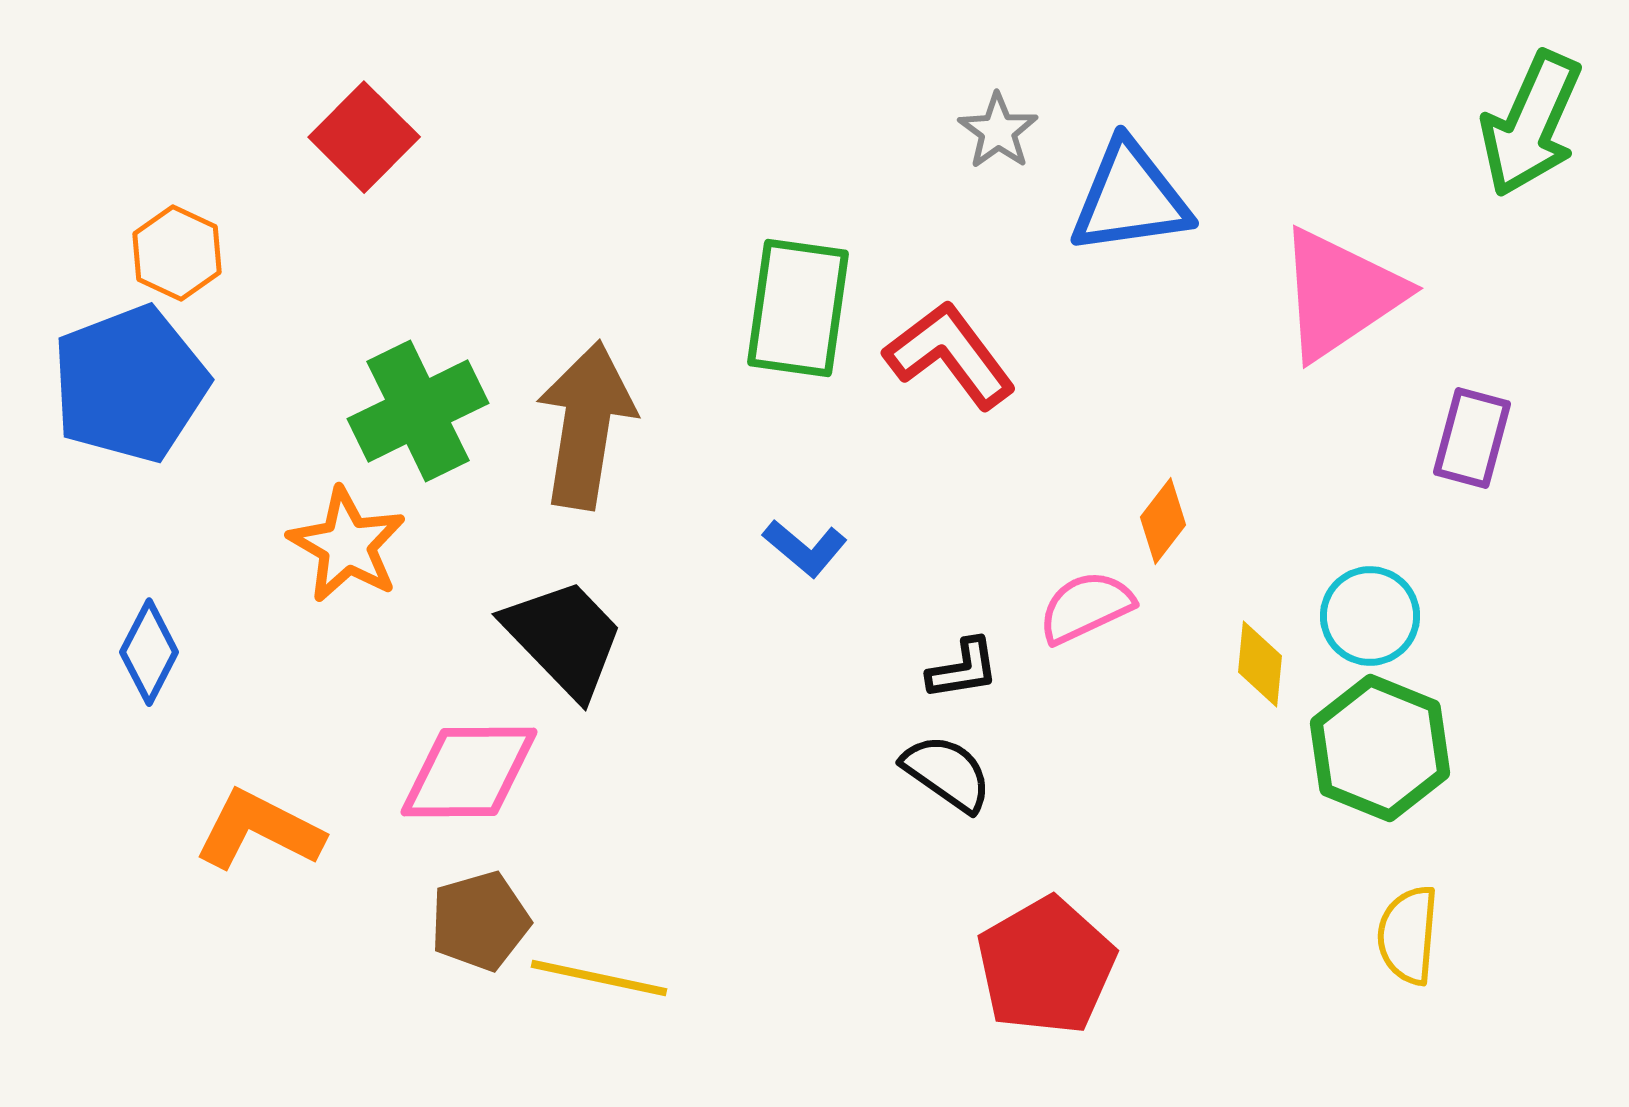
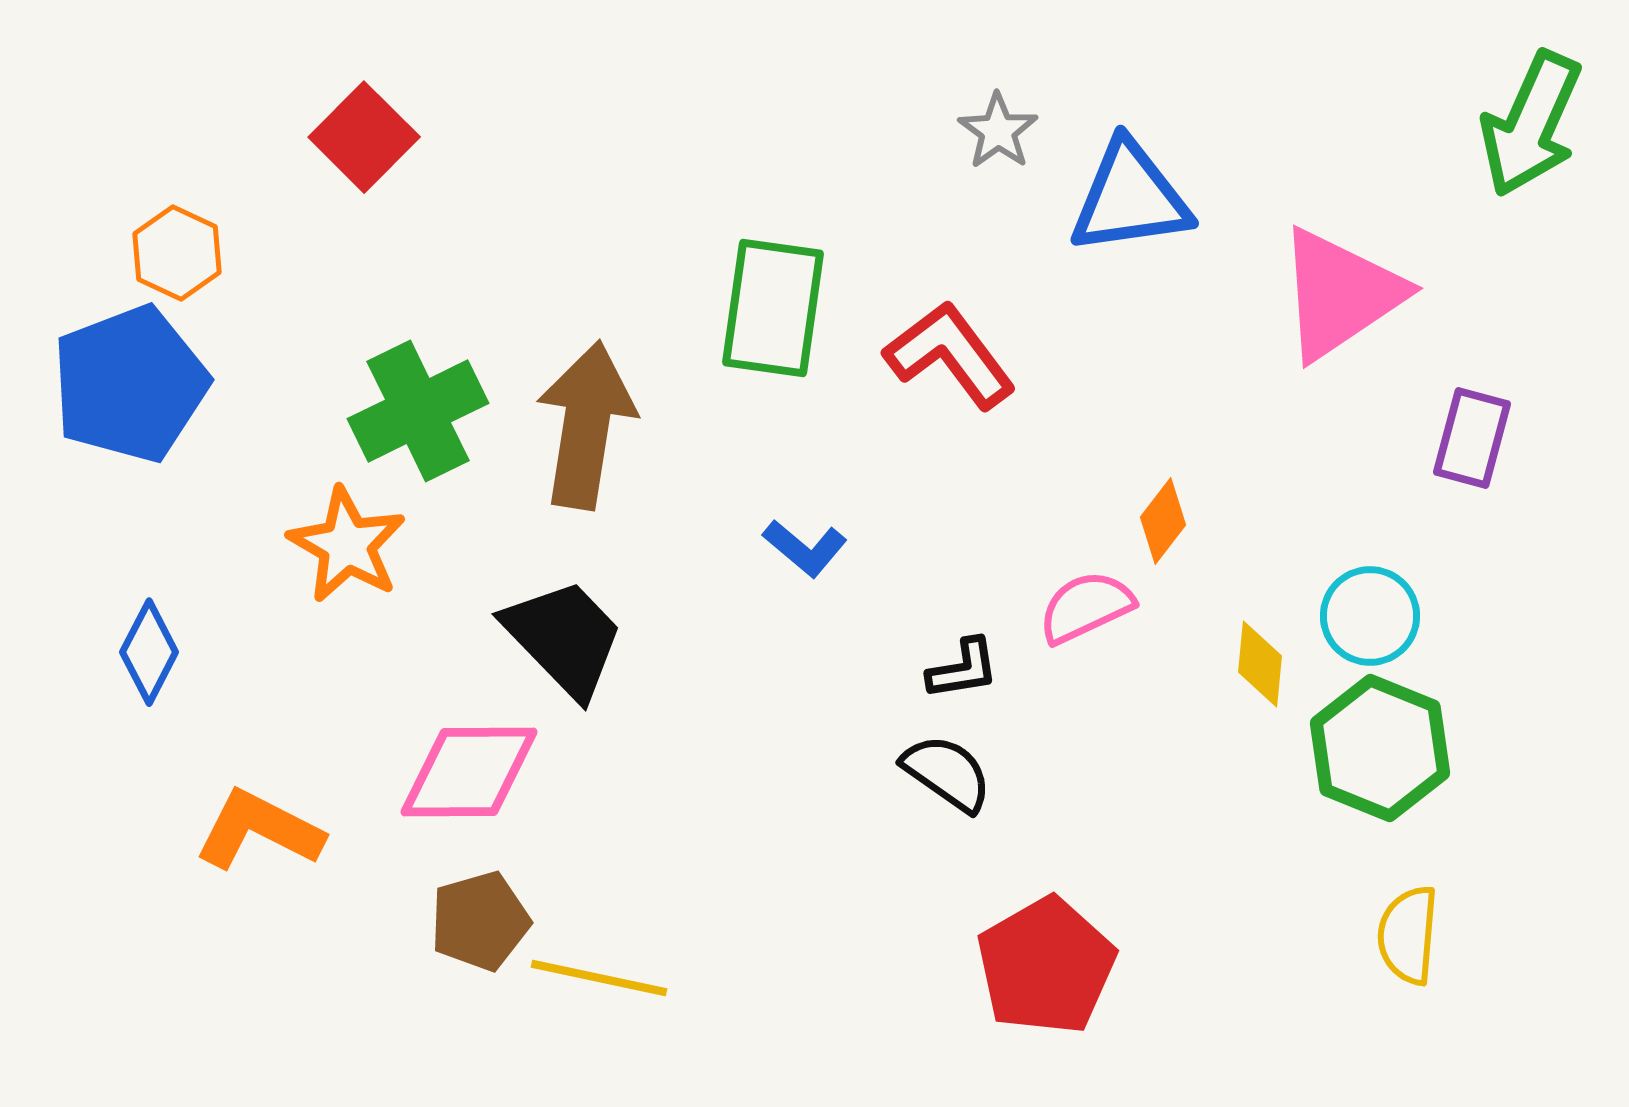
green rectangle: moved 25 px left
